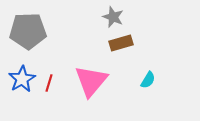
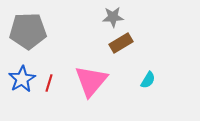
gray star: rotated 25 degrees counterclockwise
brown rectangle: rotated 15 degrees counterclockwise
